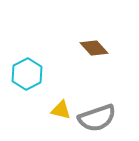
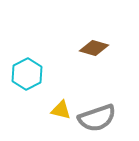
brown diamond: rotated 32 degrees counterclockwise
